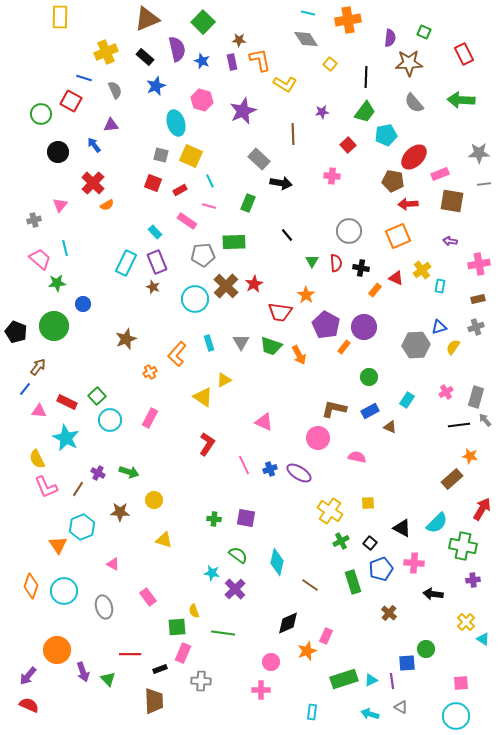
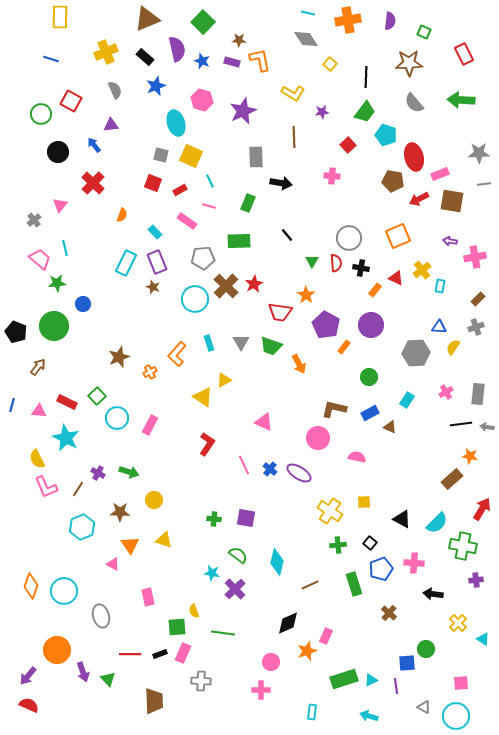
purple semicircle at (390, 38): moved 17 px up
purple rectangle at (232, 62): rotated 63 degrees counterclockwise
blue line at (84, 78): moved 33 px left, 19 px up
yellow L-shape at (285, 84): moved 8 px right, 9 px down
brown line at (293, 134): moved 1 px right, 3 px down
cyan pentagon at (386, 135): rotated 30 degrees clockwise
red ellipse at (414, 157): rotated 60 degrees counterclockwise
gray rectangle at (259, 159): moved 3 px left, 2 px up; rotated 45 degrees clockwise
red arrow at (408, 204): moved 11 px right, 5 px up; rotated 24 degrees counterclockwise
orange semicircle at (107, 205): moved 15 px right, 10 px down; rotated 40 degrees counterclockwise
gray cross at (34, 220): rotated 24 degrees counterclockwise
gray circle at (349, 231): moved 7 px down
green rectangle at (234, 242): moved 5 px right, 1 px up
gray pentagon at (203, 255): moved 3 px down
pink cross at (479, 264): moved 4 px left, 7 px up
brown rectangle at (478, 299): rotated 32 degrees counterclockwise
purple circle at (364, 327): moved 7 px right, 2 px up
blue triangle at (439, 327): rotated 21 degrees clockwise
brown star at (126, 339): moved 7 px left, 18 px down
gray hexagon at (416, 345): moved 8 px down
orange arrow at (299, 355): moved 9 px down
blue line at (25, 389): moved 13 px left, 16 px down; rotated 24 degrees counterclockwise
gray rectangle at (476, 397): moved 2 px right, 3 px up; rotated 10 degrees counterclockwise
blue rectangle at (370, 411): moved 2 px down
pink rectangle at (150, 418): moved 7 px down
cyan circle at (110, 420): moved 7 px right, 2 px up
gray arrow at (485, 420): moved 2 px right, 7 px down; rotated 40 degrees counterclockwise
black line at (459, 425): moved 2 px right, 1 px up
blue cross at (270, 469): rotated 32 degrees counterclockwise
yellow square at (368, 503): moved 4 px left, 1 px up
black triangle at (402, 528): moved 9 px up
green cross at (341, 541): moved 3 px left, 4 px down; rotated 21 degrees clockwise
orange triangle at (58, 545): moved 72 px right
purple cross at (473, 580): moved 3 px right
green rectangle at (353, 582): moved 1 px right, 2 px down
brown line at (310, 585): rotated 60 degrees counterclockwise
pink rectangle at (148, 597): rotated 24 degrees clockwise
gray ellipse at (104, 607): moved 3 px left, 9 px down
yellow cross at (466, 622): moved 8 px left, 1 px down
black rectangle at (160, 669): moved 15 px up
purple line at (392, 681): moved 4 px right, 5 px down
gray triangle at (401, 707): moved 23 px right
cyan arrow at (370, 714): moved 1 px left, 2 px down
